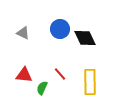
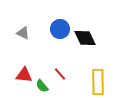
yellow rectangle: moved 8 px right
green semicircle: moved 2 px up; rotated 64 degrees counterclockwise
